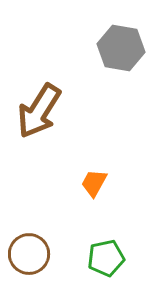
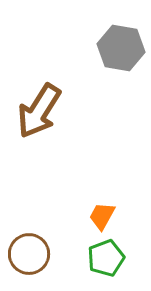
orange trapezoid: moved 8 px right, 33 px down
green pentagon: rotated 9 degrees counterclockwise
